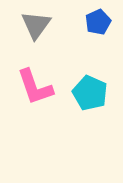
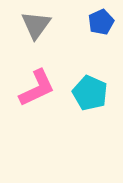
blue pentagon: moved 3 px right
pink L-shape: moved 2 px right, 1 px down; rotated 96 degrees counterclockwise
